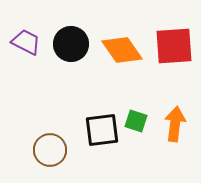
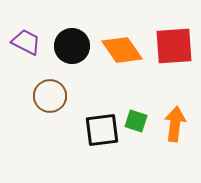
black circle: moved 1 px right, 2 px down
brown circle: moved 54 px up
